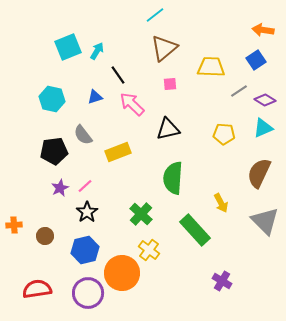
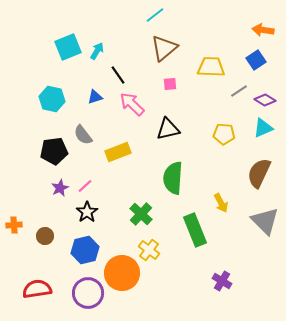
green rectangle: rotated 20 degrees clockwise
